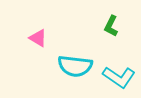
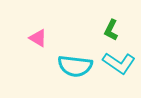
green L-shape: moved 4 px down
cyan L-shape: moved 14 px up
